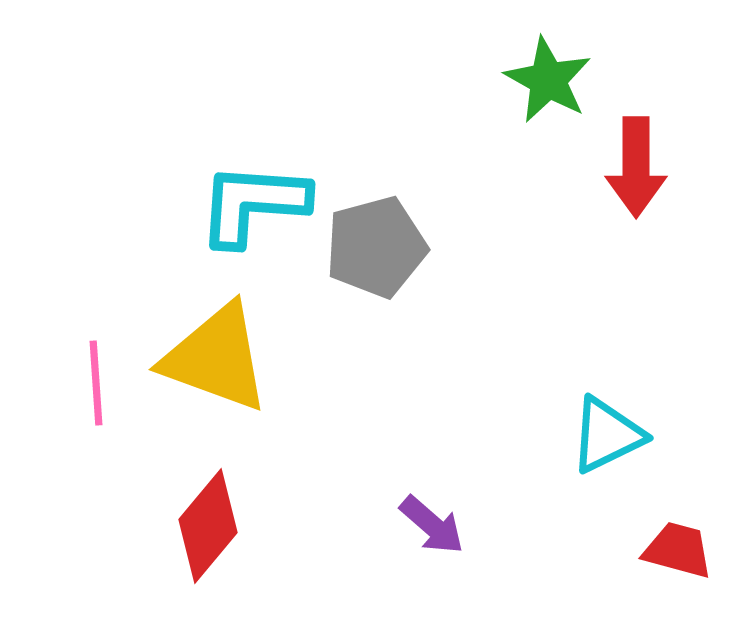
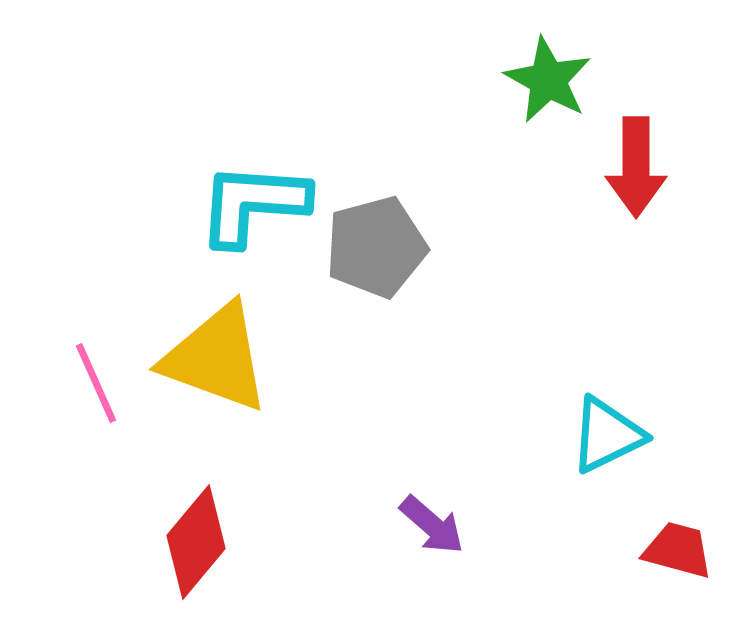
pink line: rotated 20 degrees counterclockwise
red diamond: moved 12 px left, 16 px down
